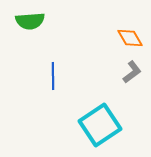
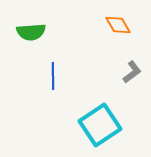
green semicircle: moved 1 px right, 11 px down
orange diamond: moved 12 px left, 13 px up
